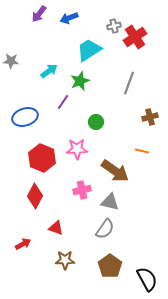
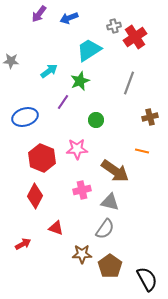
green circle: moved 2 px up
brown star: moved 17 px right, 6 px up
